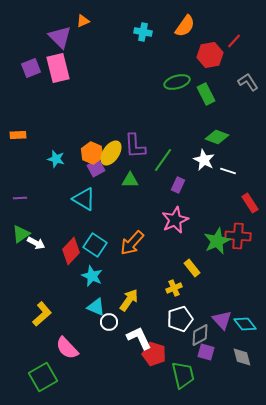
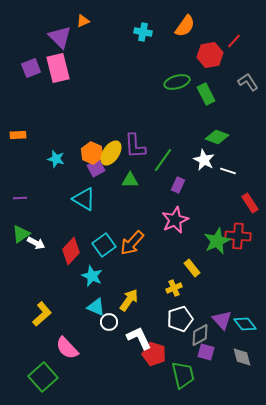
cyan square at (95, 245): moved 9 px right; rotated 20 degrees clockwise
green square at (43, 377): rotated 12 degrees counterclockwise
